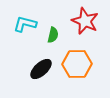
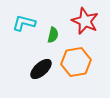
cyan L-shape: moved 1 px left, 1 px up
orange hexagon: moved 1 px left, 2 px up; rotated 8 degrees counterclockwise
